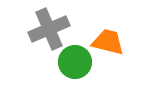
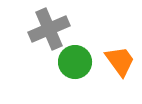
orange trapezoid: moved 12 px right, 19 px down; rotated 40 degrees clockwise
